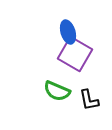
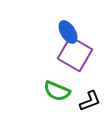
blue ellipse: rotated 15 degrees counterclockwise
black L-shape: moved 1 px right, 1 px down; rotated 100 degrees counterclockwise
